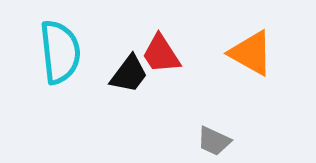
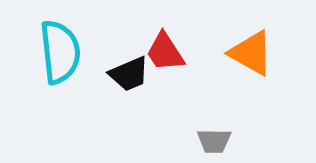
red trapezoid: moved 4 px right, 2 px up
black trapezoid: rotated 30 degrees clockwise
gray trapezoid: rotated 24 degrees counterclockwise
